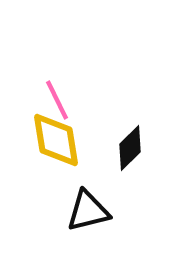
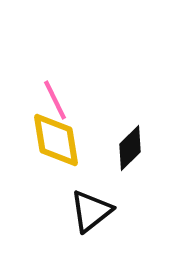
pink line: moved 2 px left
black triangle: moved 3 px right; rotated 24 degrees counterclockwise
